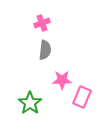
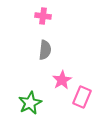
pink cross: moved 1 px right, 7 px up; rotated 28 degrees clockwise
pink star: rotated 30 degrees counterclockwise
green star: rotated 10 degrees clockwise
